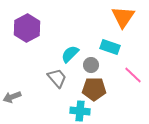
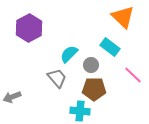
orange triangle: rotated 20 degrees counterclockwise
purple hexagon: moved 2 px right
cyan rectangle: rotated 18 degrees clockwise
cyan semicircle: moved 1 px left
